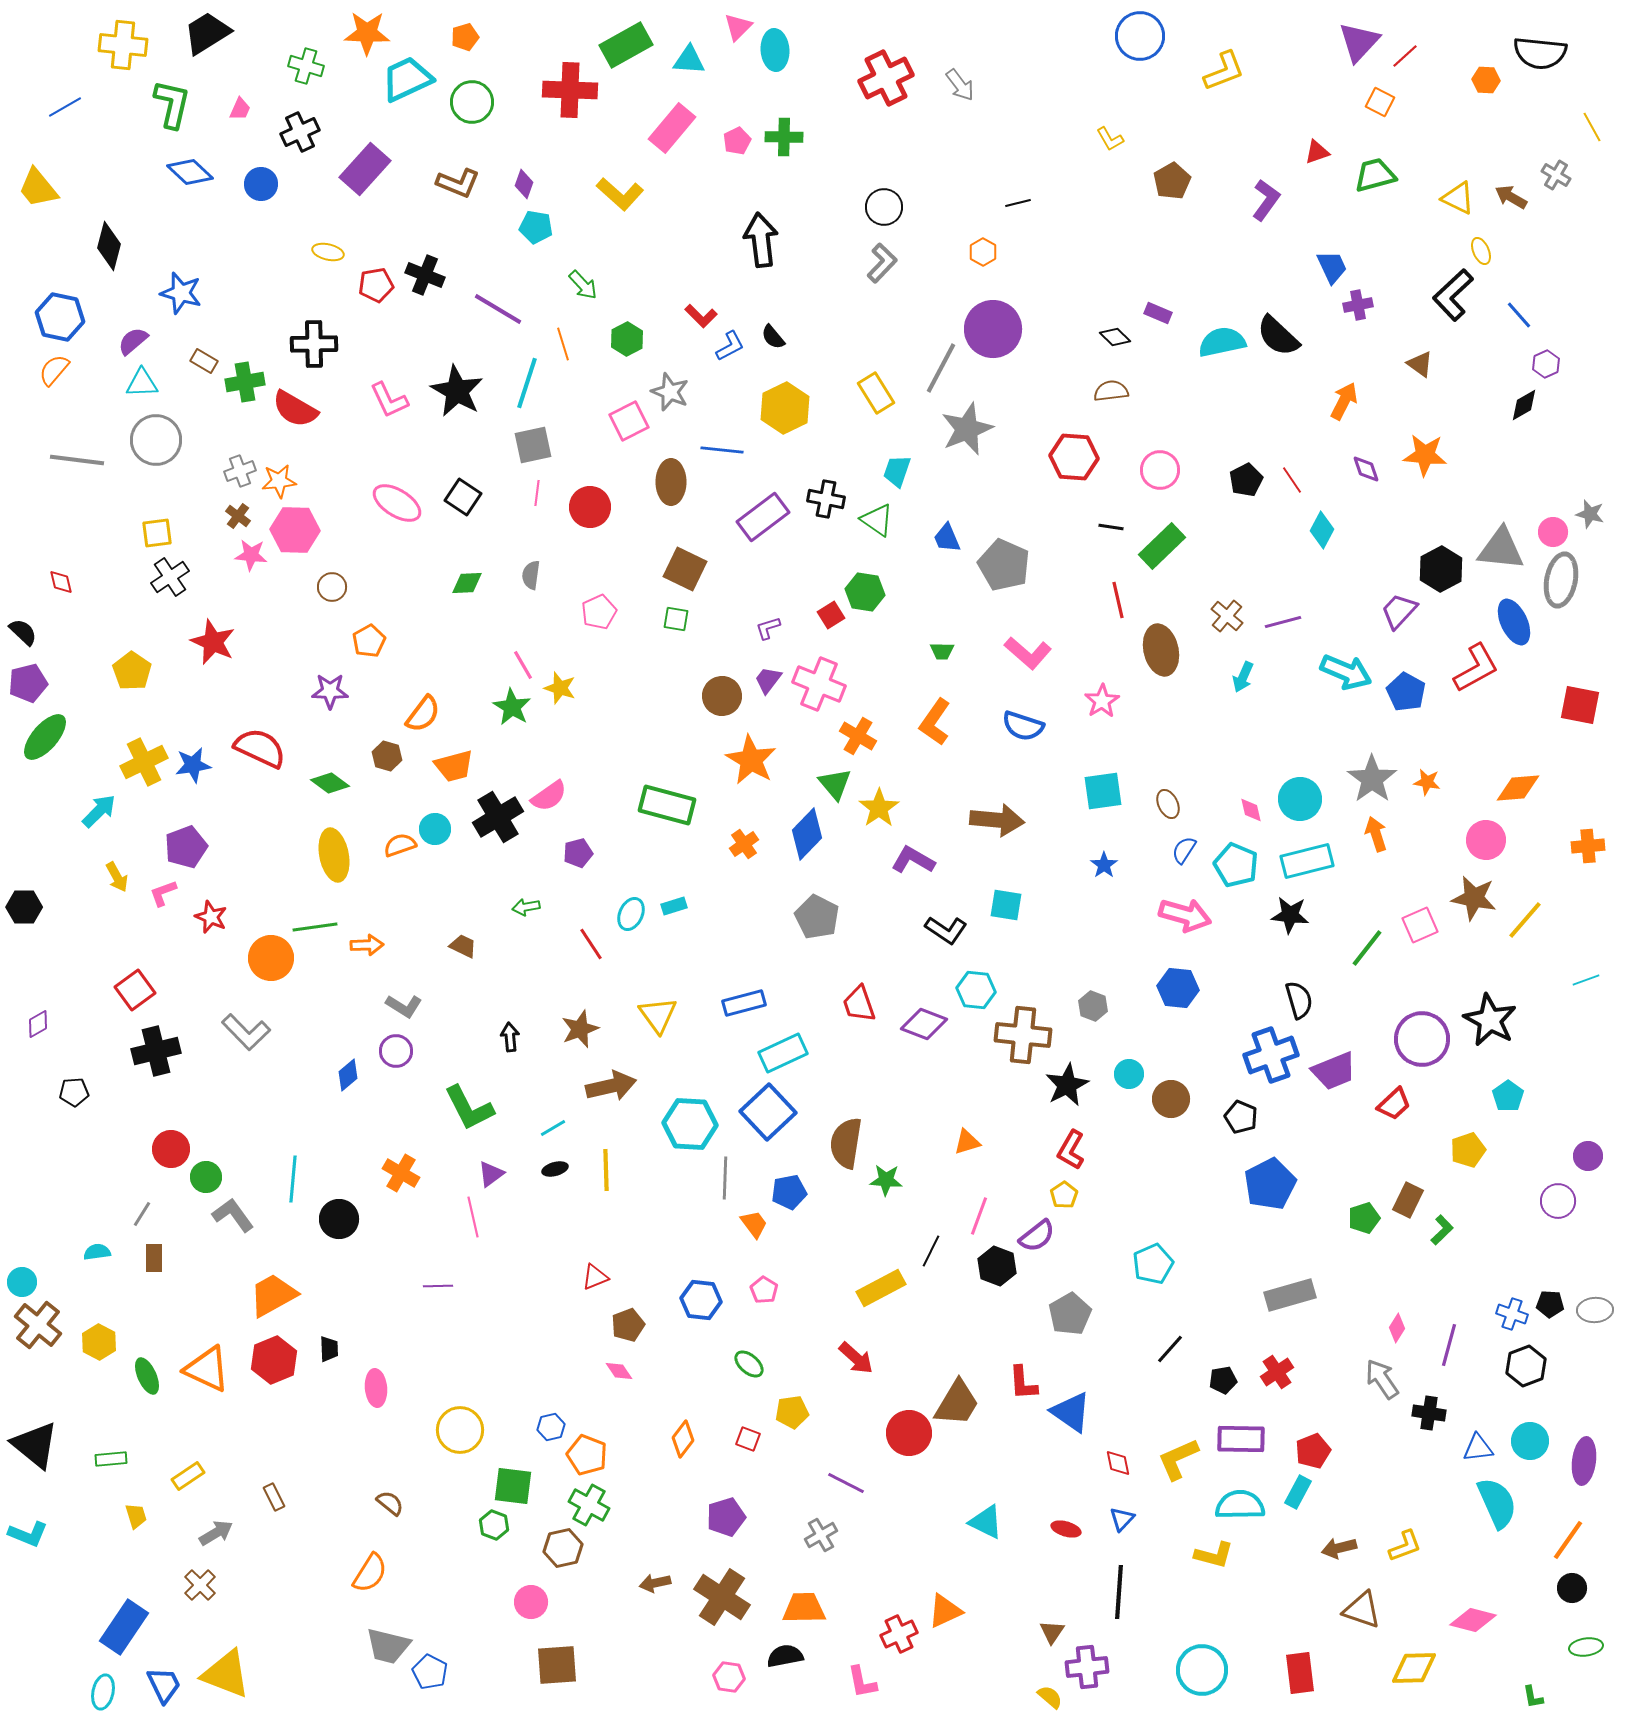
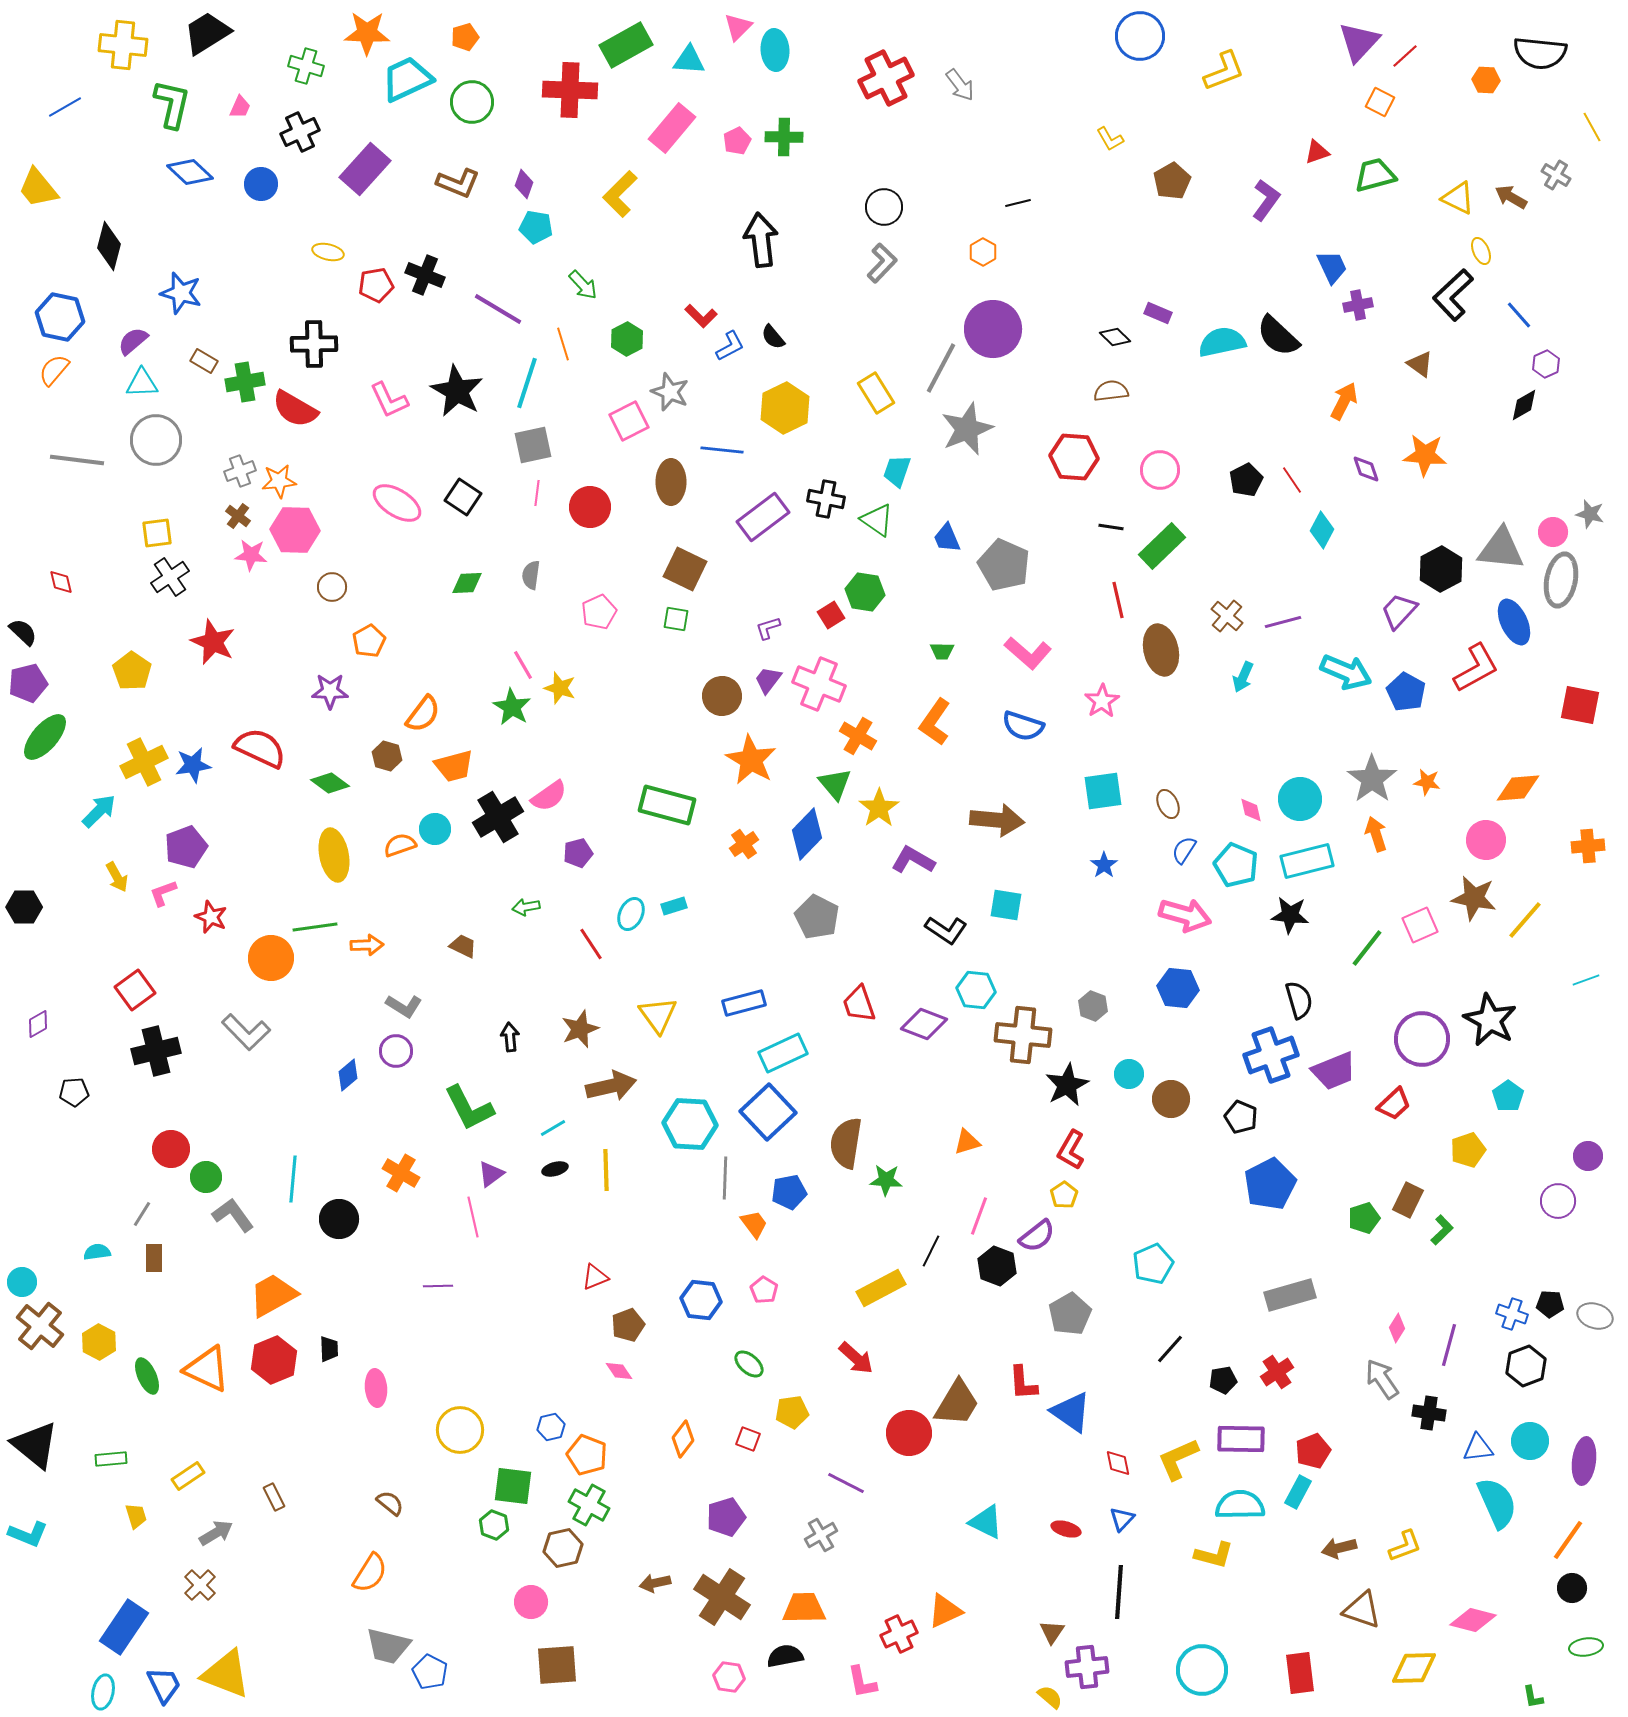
pink trapezoid at (240, 109): moved 2 px up
yellow L-shape at (620, 194): rotated 93 degrees clockwise
gray ellipse at (1595, 1310): moved 6 px down; rotated 20 degrees clockwise
brown cross at (38, 1325): moved 2 px right, 1 px down
